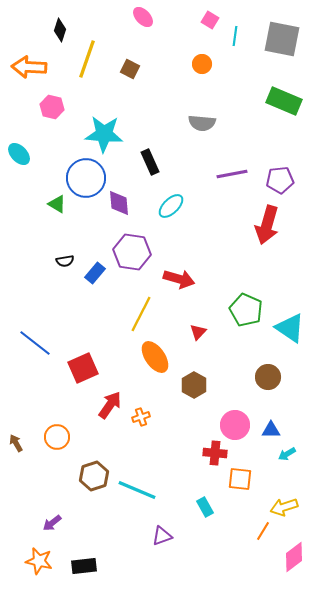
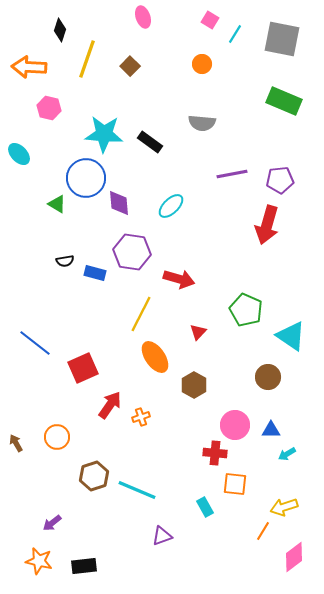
pink ellipse at (143, 17): rotated 25 degrees clockwise
cyan line at (235, 36): moved 2 px up; rotated 24 degrees clockwise
brown square at (130, 69): moved 3 px up; rotated 18 degrees clockwise
pink hexagon at (52, 107): moved 3 px left, 1 px down
black rectangle at (150, 162): moved 20 px up; rotated 30 degrees counterclockwise
blue rectangle at (95, 273): rotated 65 degrees clockwise
cyan triangle at (290, 328): moved 1 px right, 8 px down
orange square at (240, 479): moved 5 px left, 5 px down
